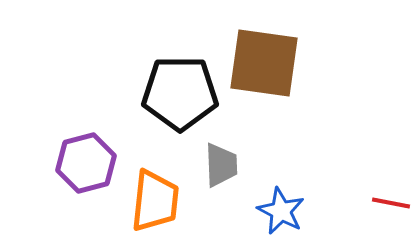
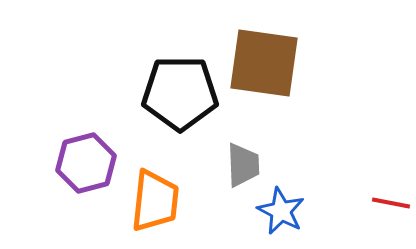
gray trapezoid: moved 22 px right
